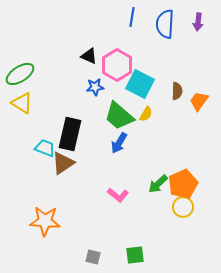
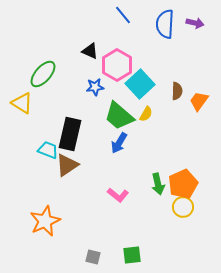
blue line: moved 9 px left, 2 px up; rotated 48 degrees counterclockwise
purple arrow: moved 3 px left, 1 px down; rotated 84 degrees counterclockwise
black triangle: moved 1 px right, 5 px up
green ellipse: moved 23 px right; rotated 16 degrees counterclockwise
cyan square: rotated 20 degrees clockwise
cyan trapezoid: moved 3 px right, 2 px down
brown triangle: moved 4 px right, 2 px down
green arrow: rotated 60 degrees counterclockwise
orange star: rotated 28 degrees counterclockwise
green square: moved 3 px left
